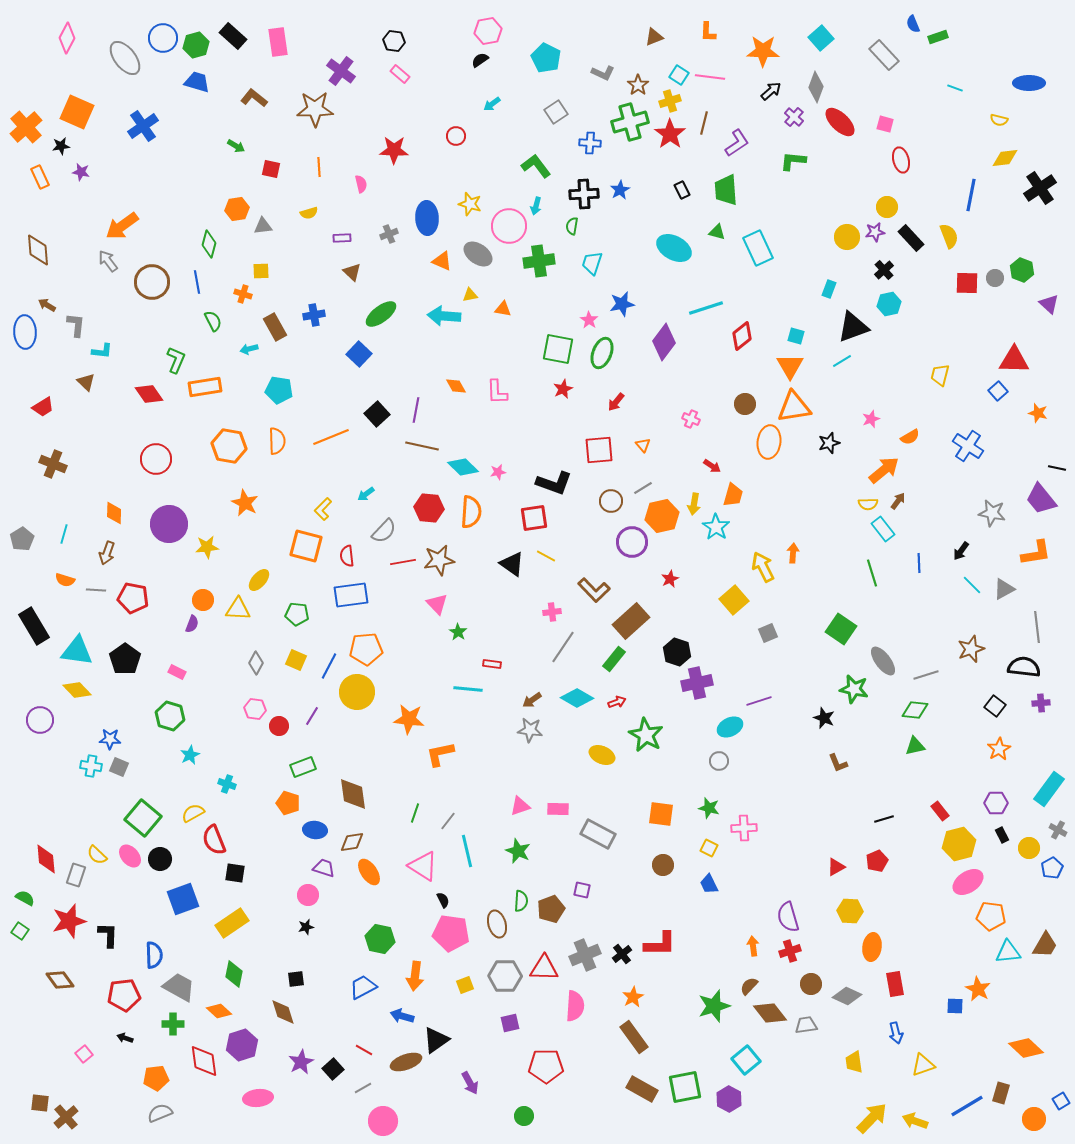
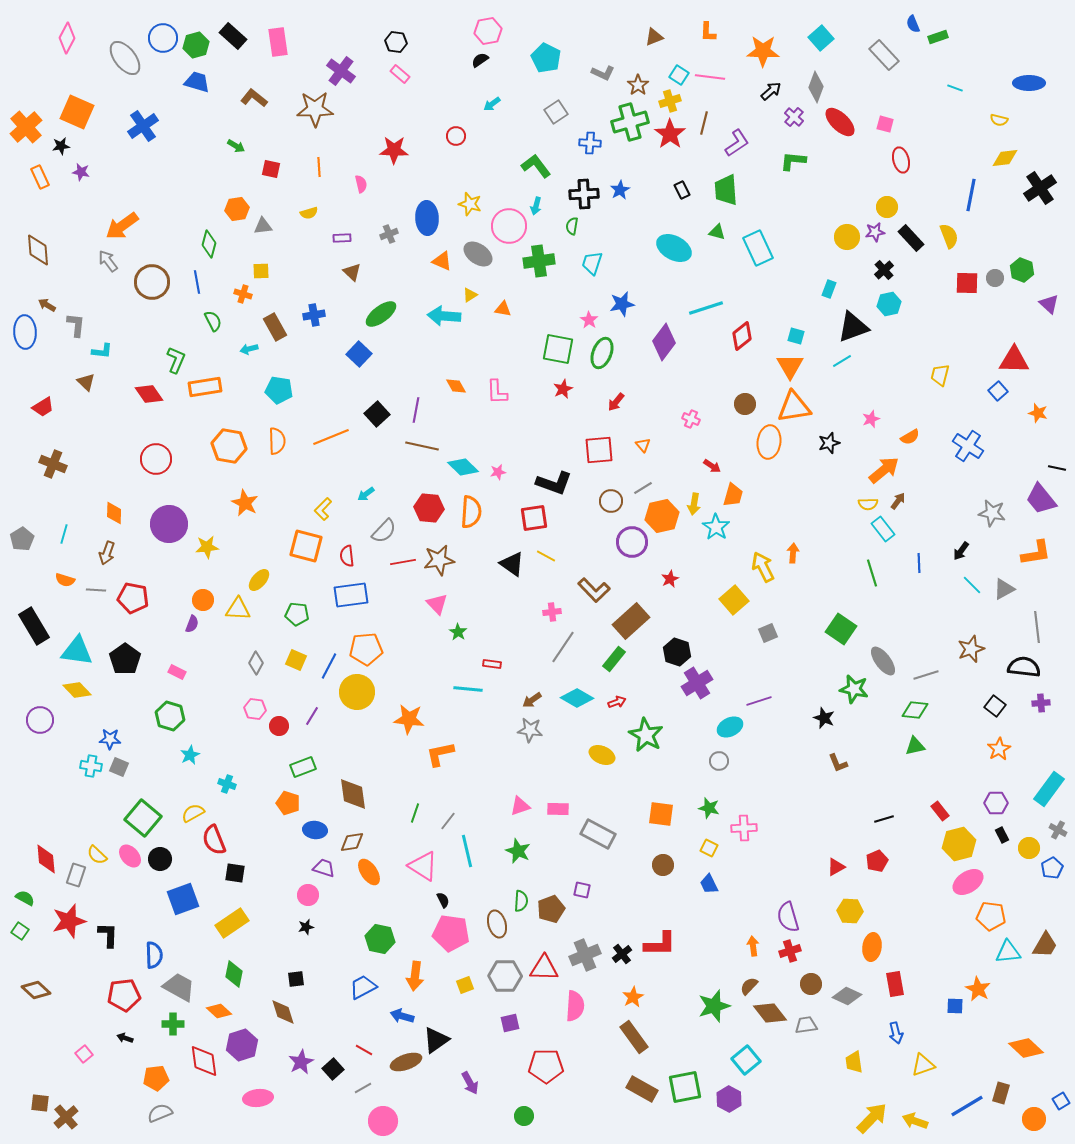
black hexagon at (394, 41): moved 2 px right, 1 px down
yellow triangle at (470, 295): rotated 21 degrees counterclockwise
purple cross at (697, 683): rotated 20 degrees counterclockwise
brown diamond at (60, 980): moved 24 px left, 10 px down; rotated 12 degrees counterclockwise
